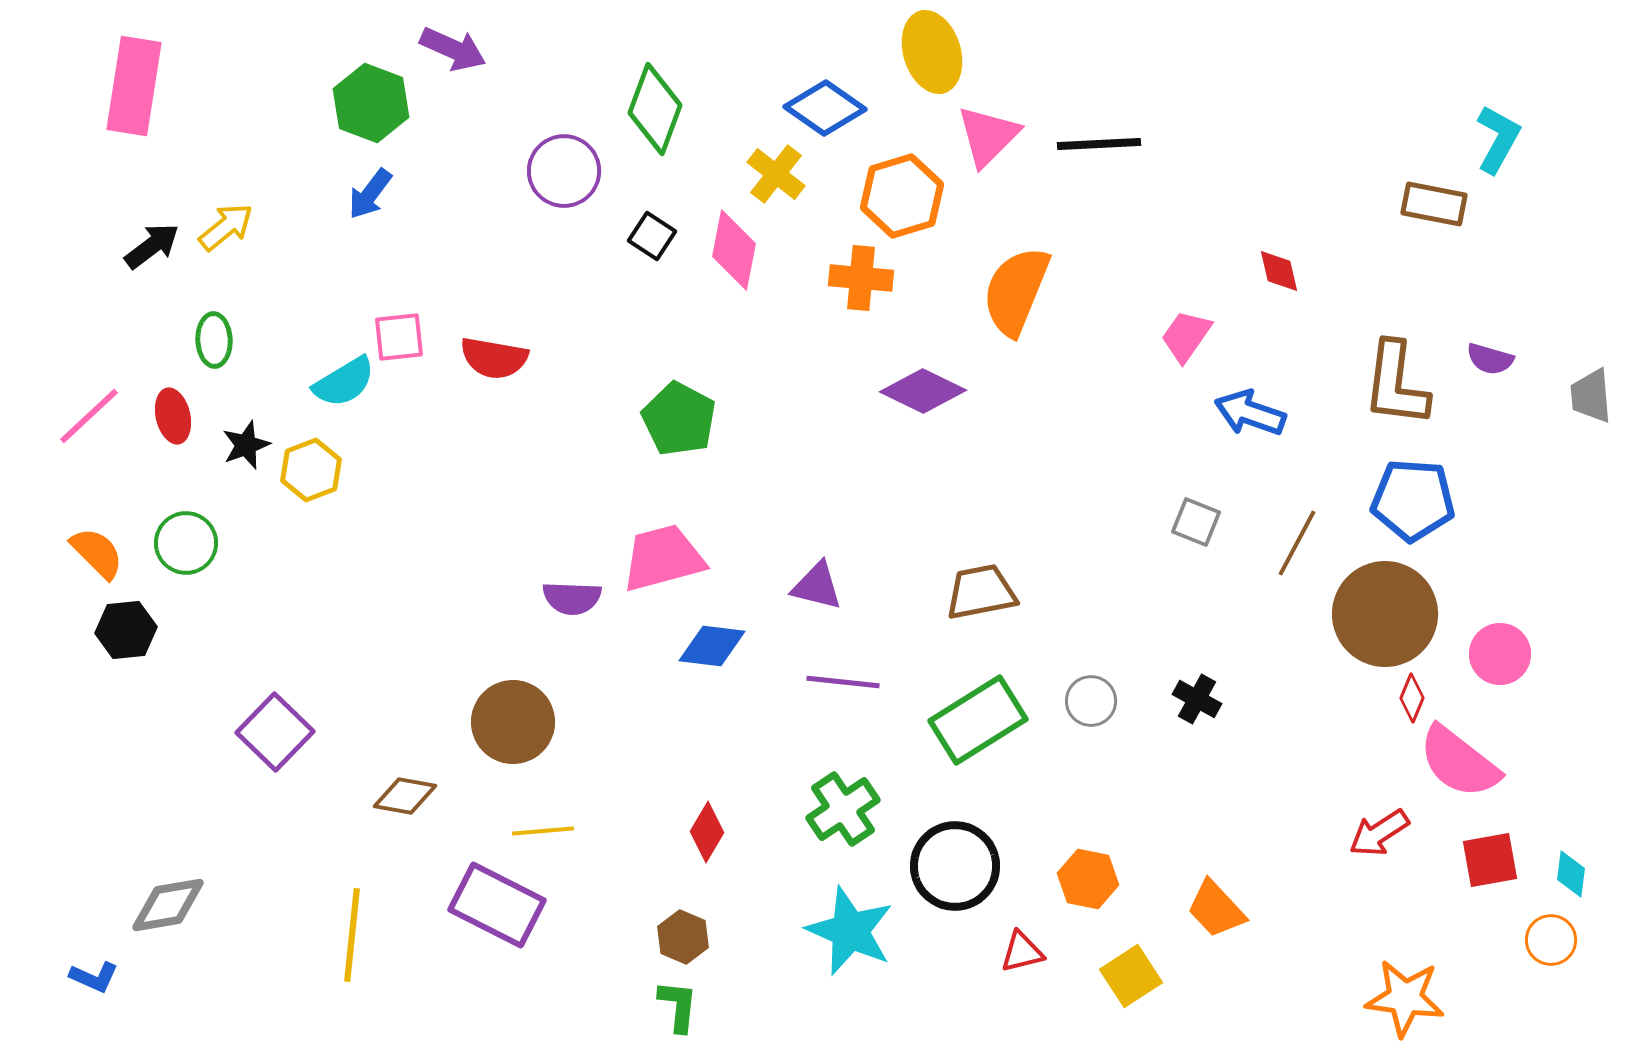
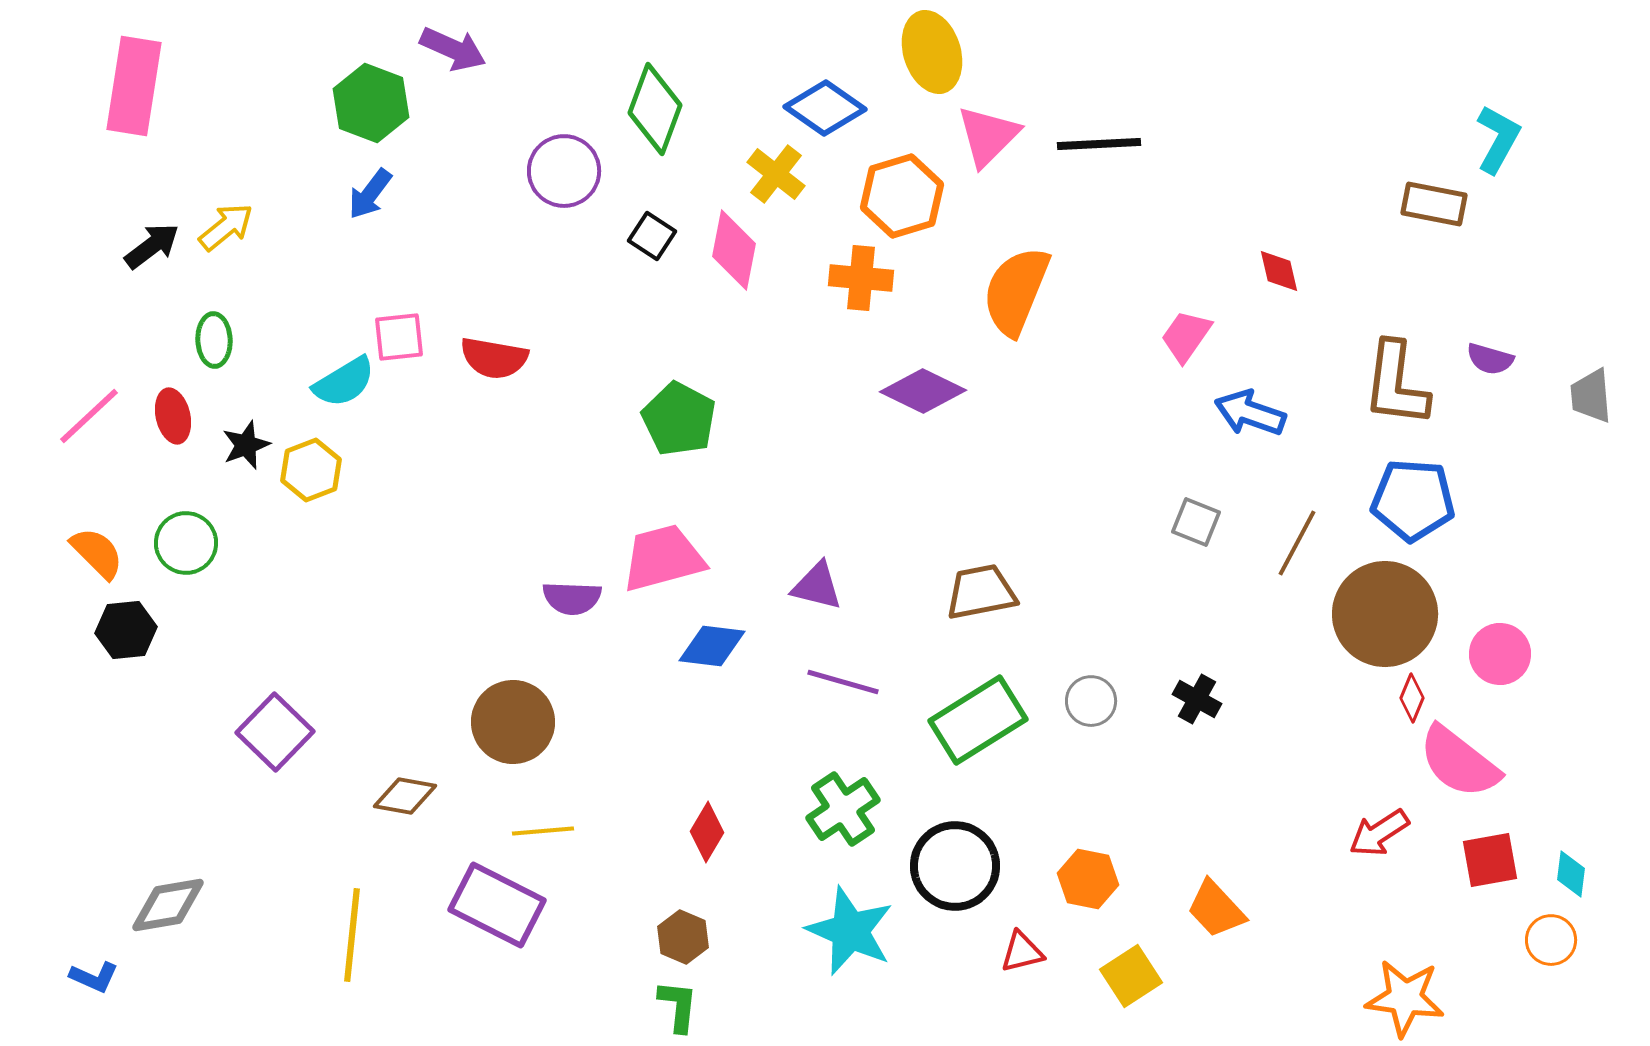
purple line at (843, 682): rotated 10 degrees clockwise
